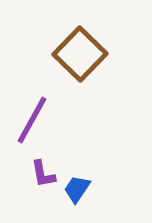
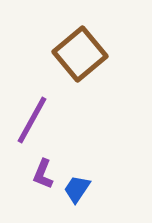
brown square: rotated 6 degrees clockwise
purple L-shape: rotated 32 degrees clockwise
